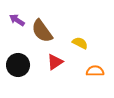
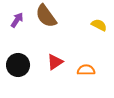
purple arrow: rotated 91 degrees clockwise
brown semicircle: moved 4 px right, 15 px up
yellow semicircle: moved 19 px right, 18 px up
orange semicircle: moved 9 px left, 1 px up
